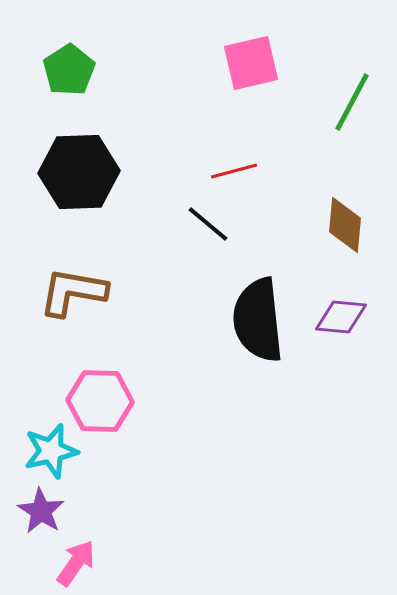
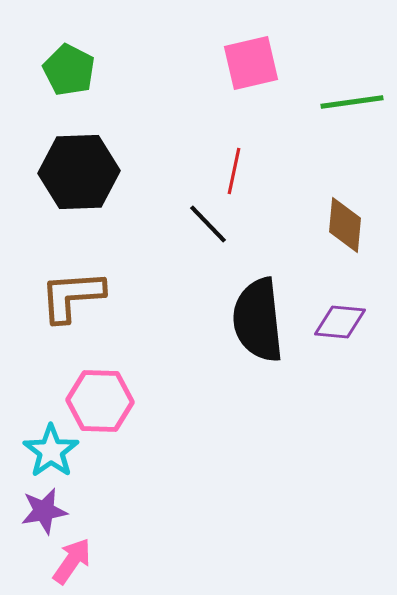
green pentagon: rotated 12 degrees counterclockwise
green line: rotated 54 degrees clockwise
red line: rotated 63 degrees counterclockwise
black line: rotated 6 degrees clockwise
brown L-shape: moved 1 px left, 4 px down; rotated 14 degrees counterclockwise
purple diamond: moved 1 px left, 5 px down
cyan star: rotated 22 degrees counterclockwise
purple star: moved 3 px right; rotated 30 degrees clockwise
pink arrow: moved 4 px left, 2 px up
